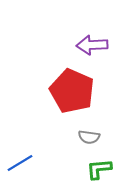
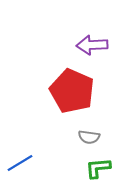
green L-shape: moved 1 px left, 1 px up
